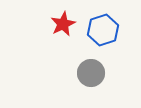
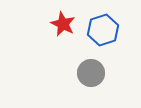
red star: rotated 20 degrees counterclockwise
